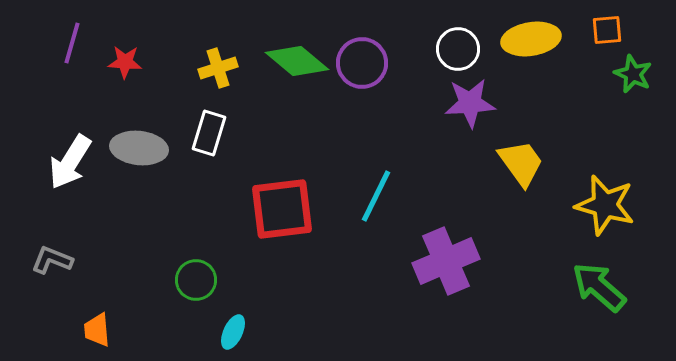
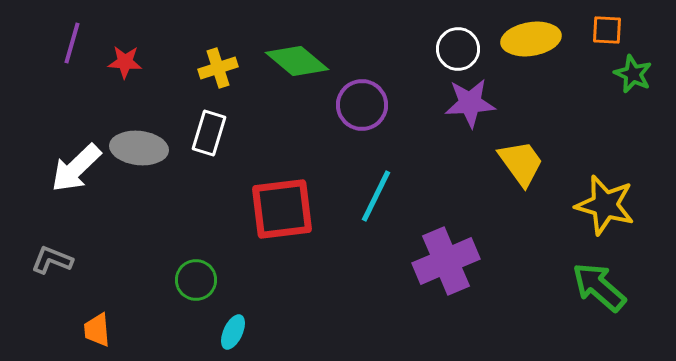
orange square: rotated 8 degrees clockwise
purple circle: moved 42 px down
white arrow: moved 6 px right, 6 px down; rotated 14 degrees clockwise
